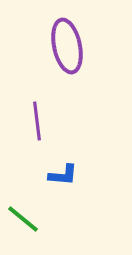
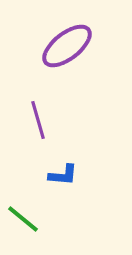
purple ellipse: rotated 64 degrees clockwise
purple line: moved 1 px right, 1 px up; rotated 9 degrees counterclockwise
